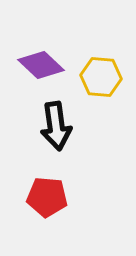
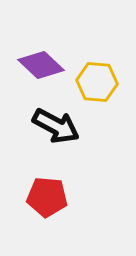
yellow hexagon: moved 4 px left, 5 px down
black arrow: rotated 54 degrees counterclockwise
